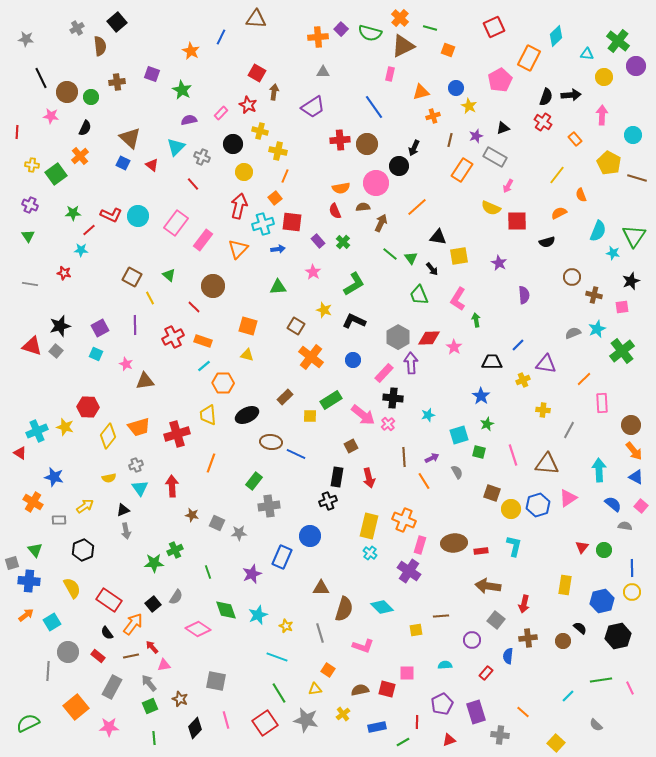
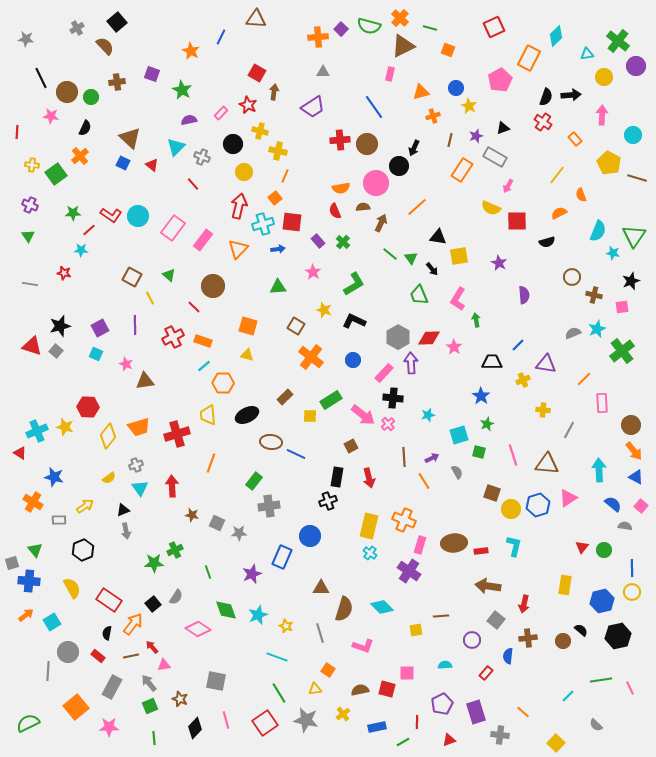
green semicircle at (370, 33): moved 1 px left, 7 px up
brown semicircle at (100, 46): moved 5 px right; rotated 36 degrees counterclockwise
cyan triangle at (587, 54): rotated 16 degrees counterclockwise
red L-shape at (111, 215): rotated 10 degrees clockwise
pink rectangle at (176, 223): moved 3 px left, 5 px down
yellow semicircle at (109, 478): rotated 24 degrees counterclockwise
black semicircle at (580, 628): moved 1 px right, 2 px down
black semicircle at (107, 633): rotated 48 degrees clockwise
